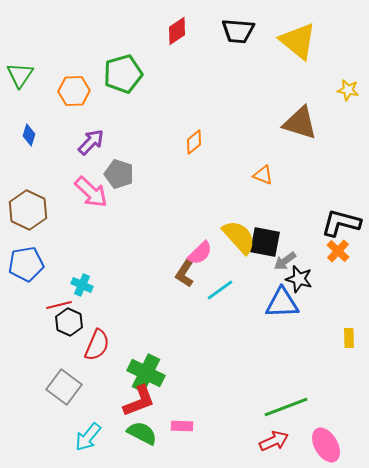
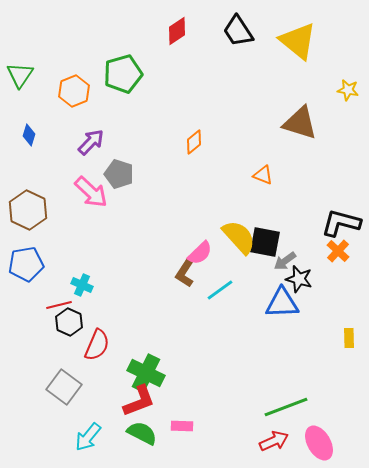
black trapezoid: rotated 52 degrees clockwise
orange hexagon: rotated 20 degrees counterclockwise
pink ellipse: moved 7 px left, 2 px up
